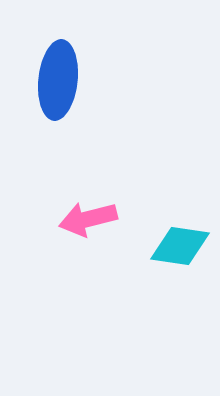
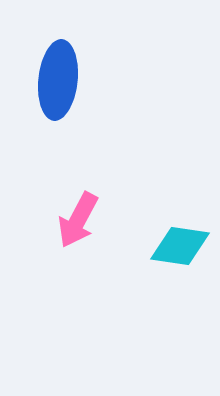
pink arrow: moved 10 px left, 1 px down; rotated 48 degrees counterclockwise
